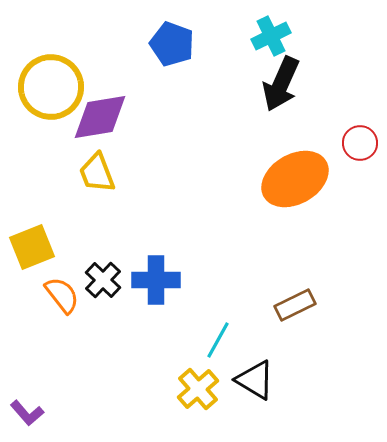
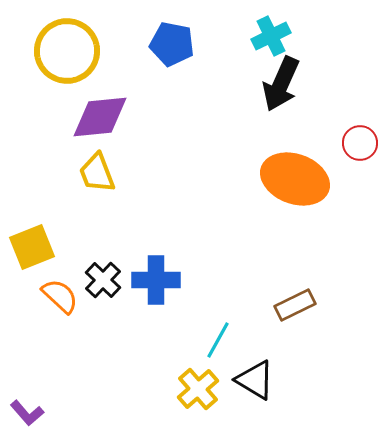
blue pentagon: rotated 9 degrees counterclockwise
yellow circle: moved 16 px right, 36 px up
purple diamond: rotated 4 degrees clockwise
orange ellipse: rotated 50 degrees clockwise
orange semicircle: moved 2 px left, 1 px down; rotated 9 degrees counterclockwise
